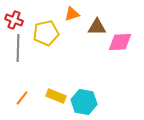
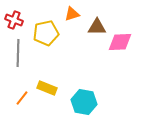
gray line: moved 5 px down
yellow rectangle: moved 9 px left, 8 px up
